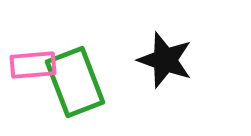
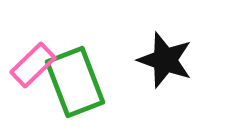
pink rectangle: rotated 39 degrees counterclockwise
